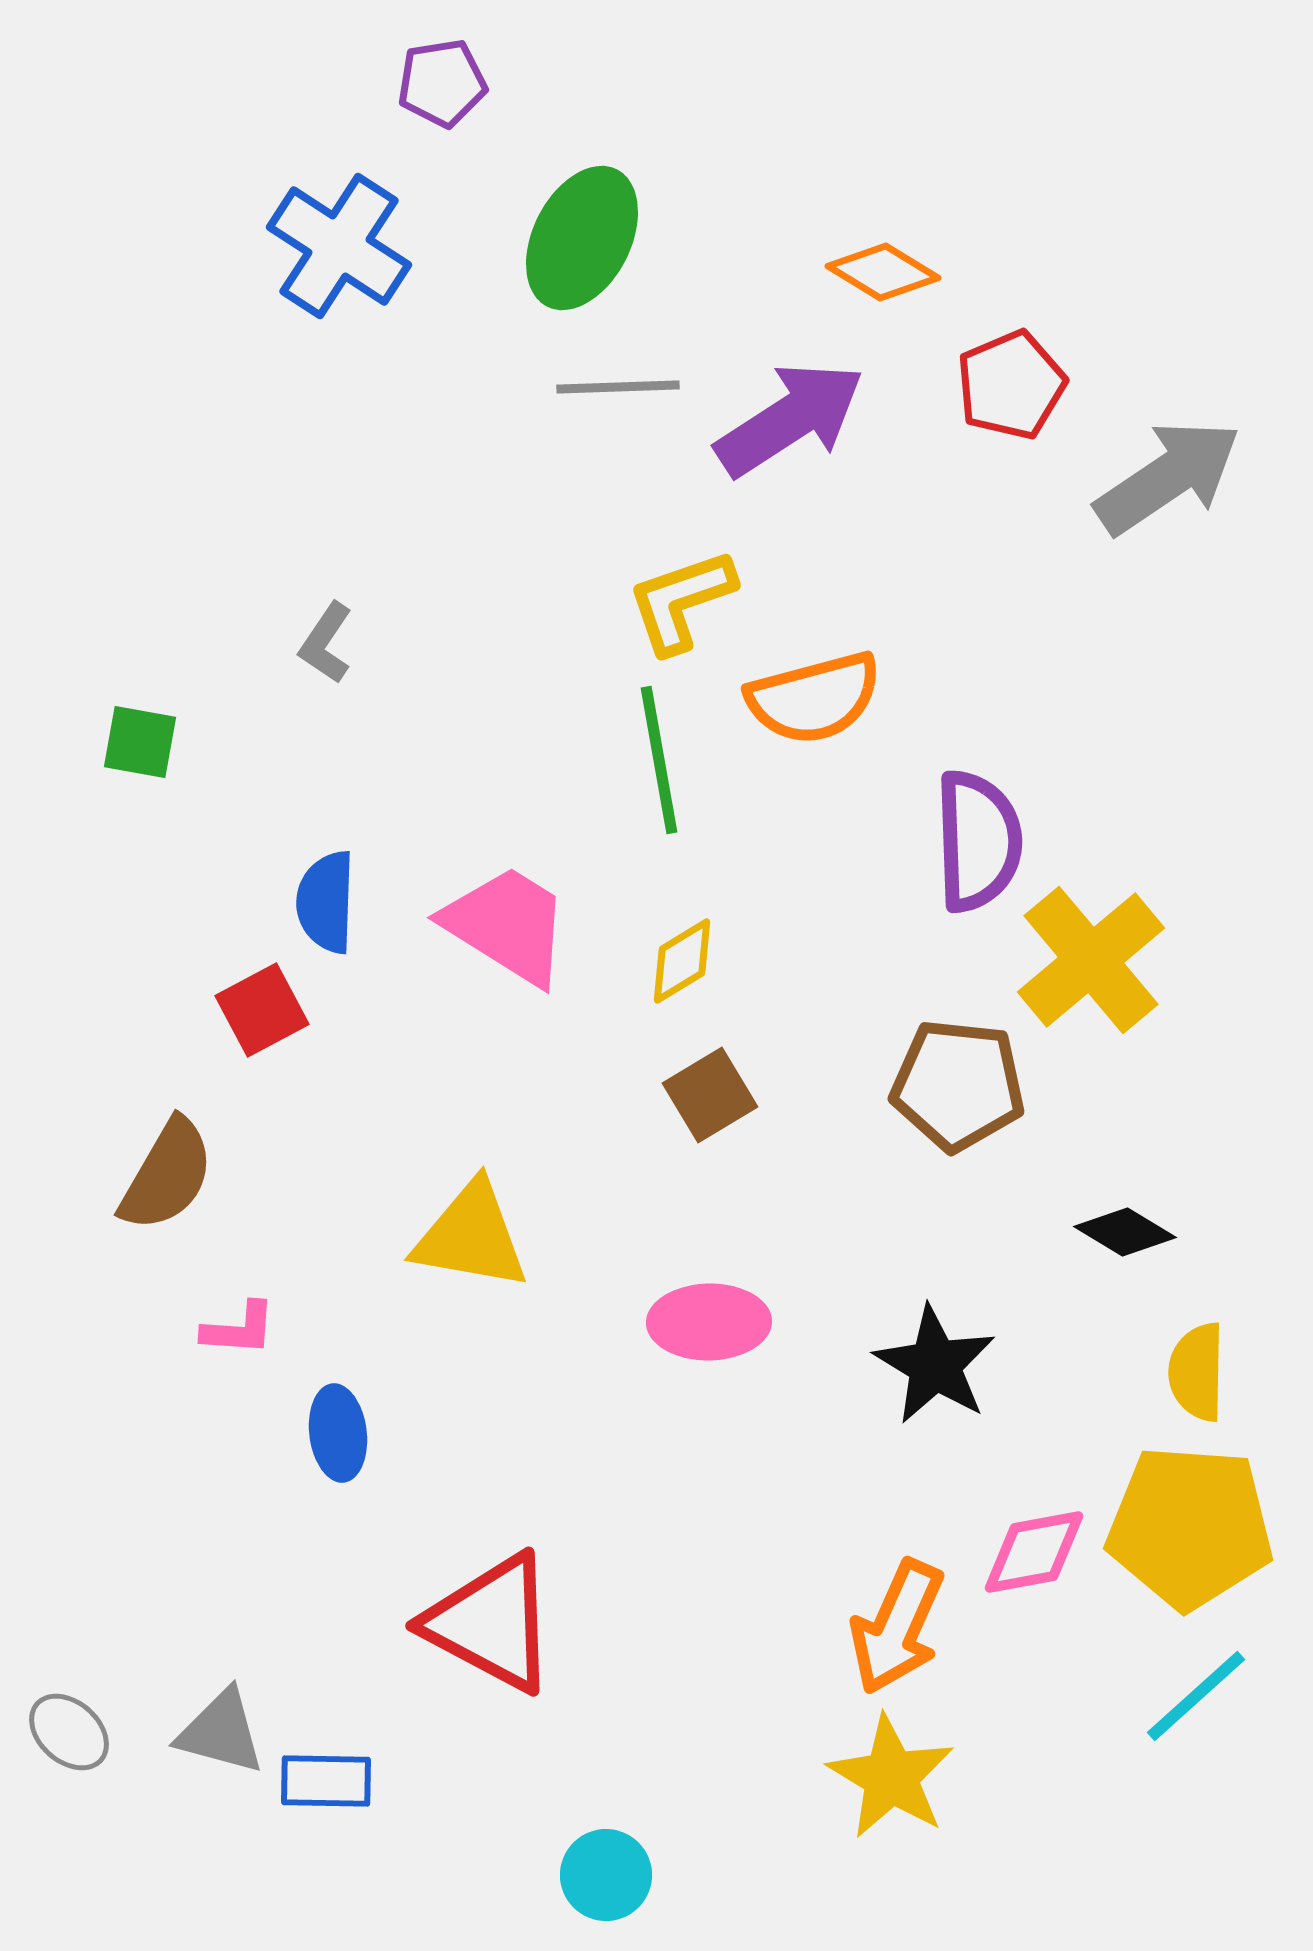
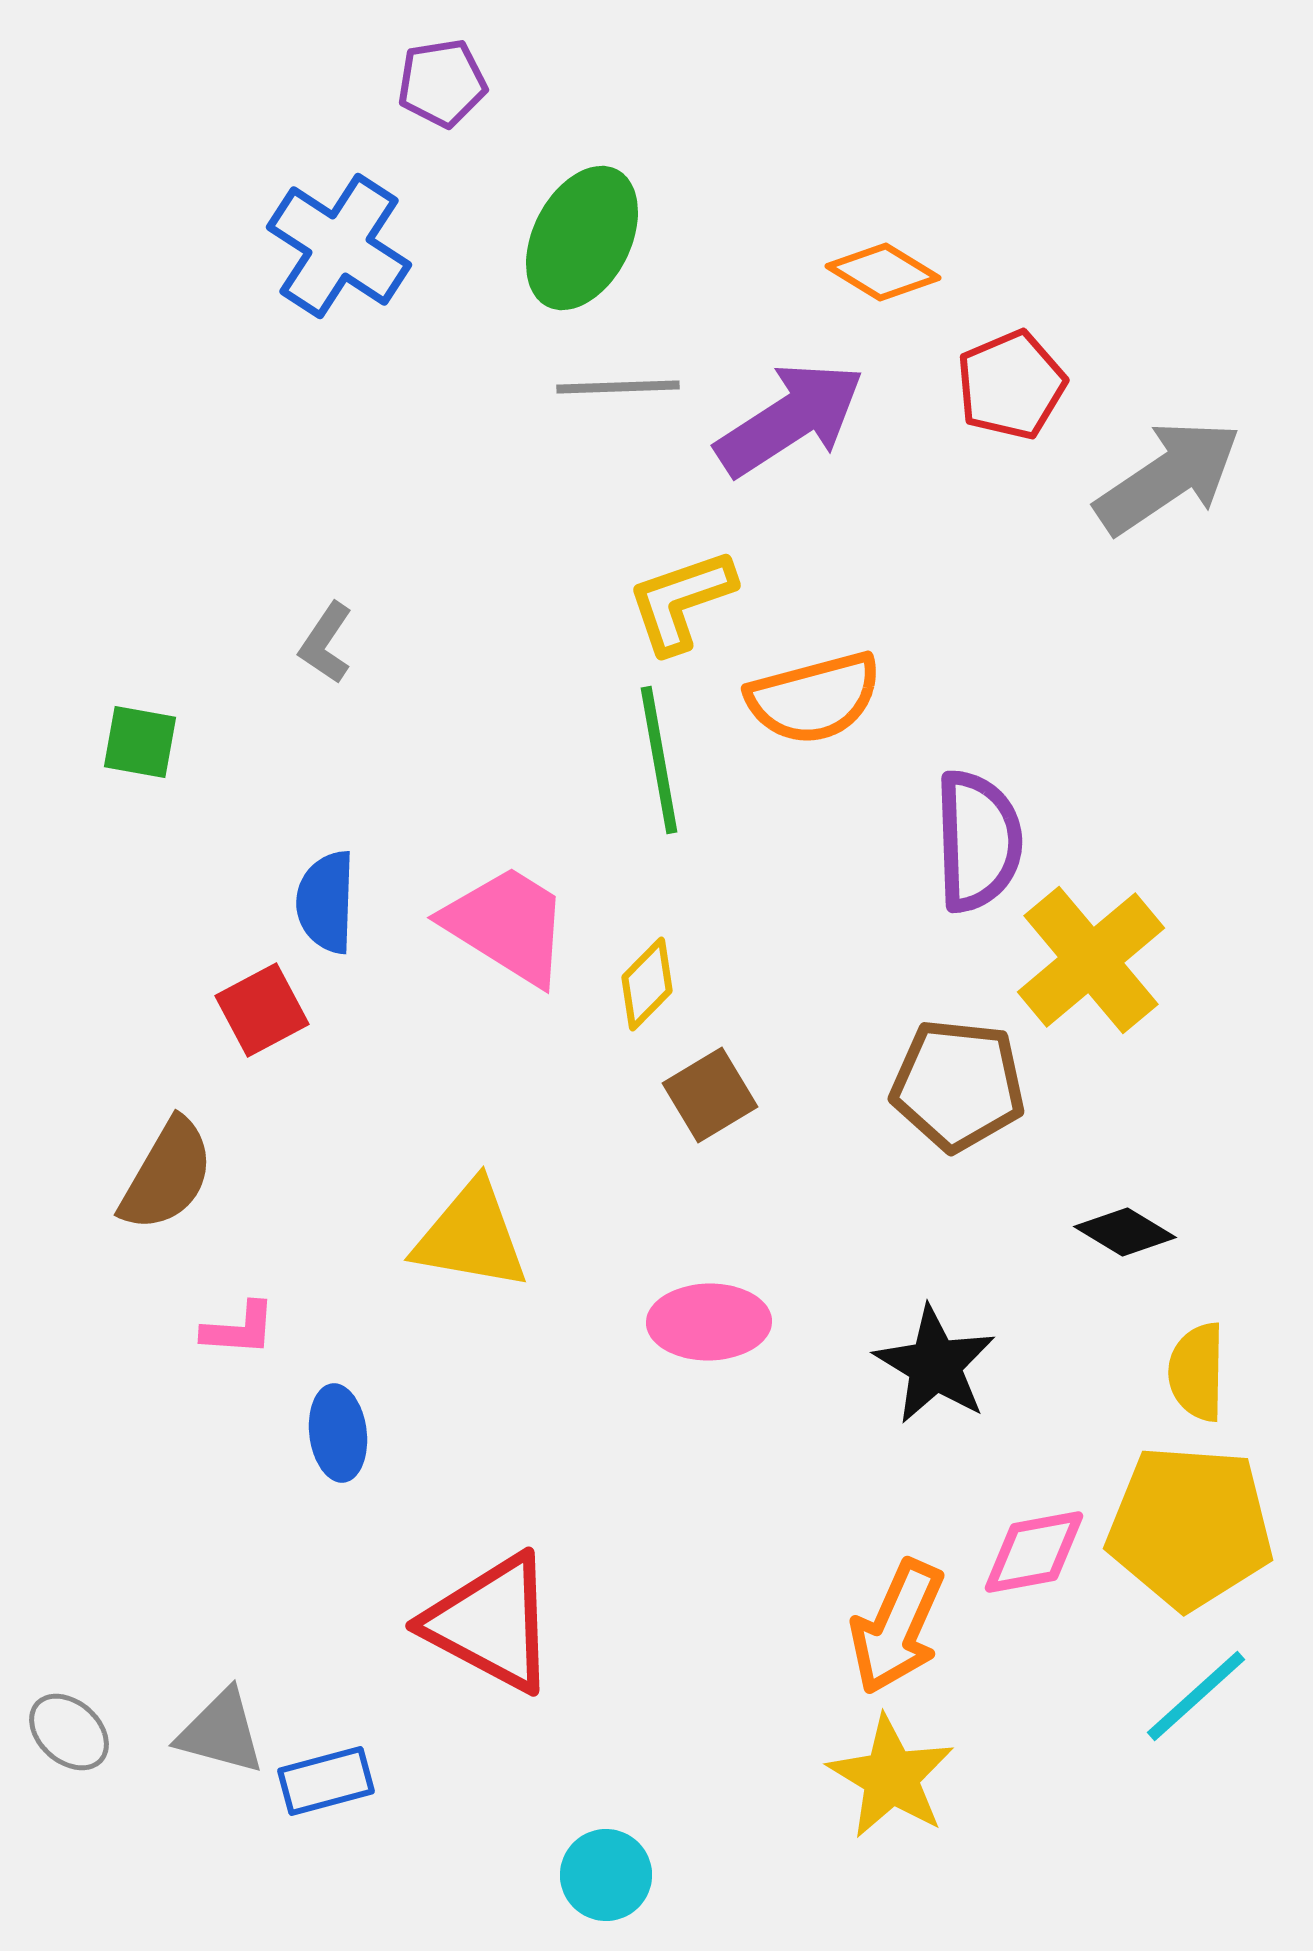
yellow diamond: moved 35 px left, 23 px down; rotated 14 degrees counterclockwise
blue rectangle: rotated 16 degrees counterclockwise
